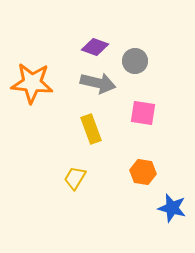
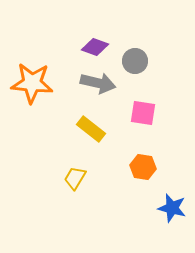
yellow rectangle: rotated 32 degrees counterclockwise
orange hexagon: moved 5 px up
